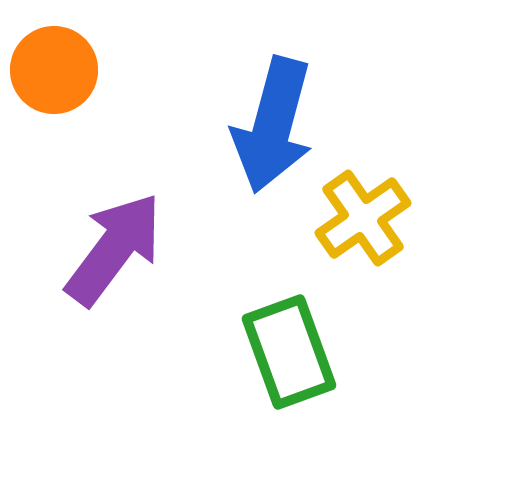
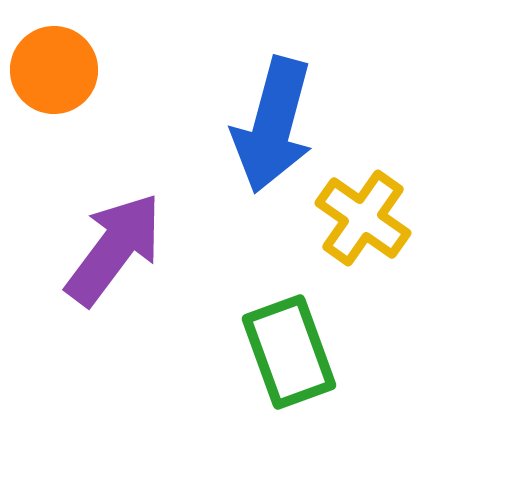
yellow cross: rotated 20 degrees counterclockwise
